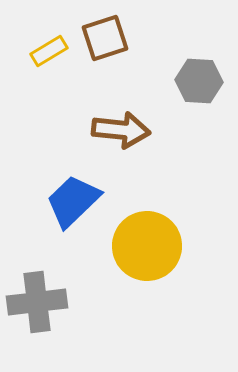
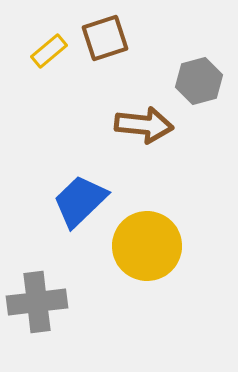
yellow rectangle: rotated 9 degrees counterclockwise
gray hexagon: rotated 18 degrees counterclockwise
brown arrow: moved 23 px right, 5 px up
blue trapezoid: moved 7 px right
